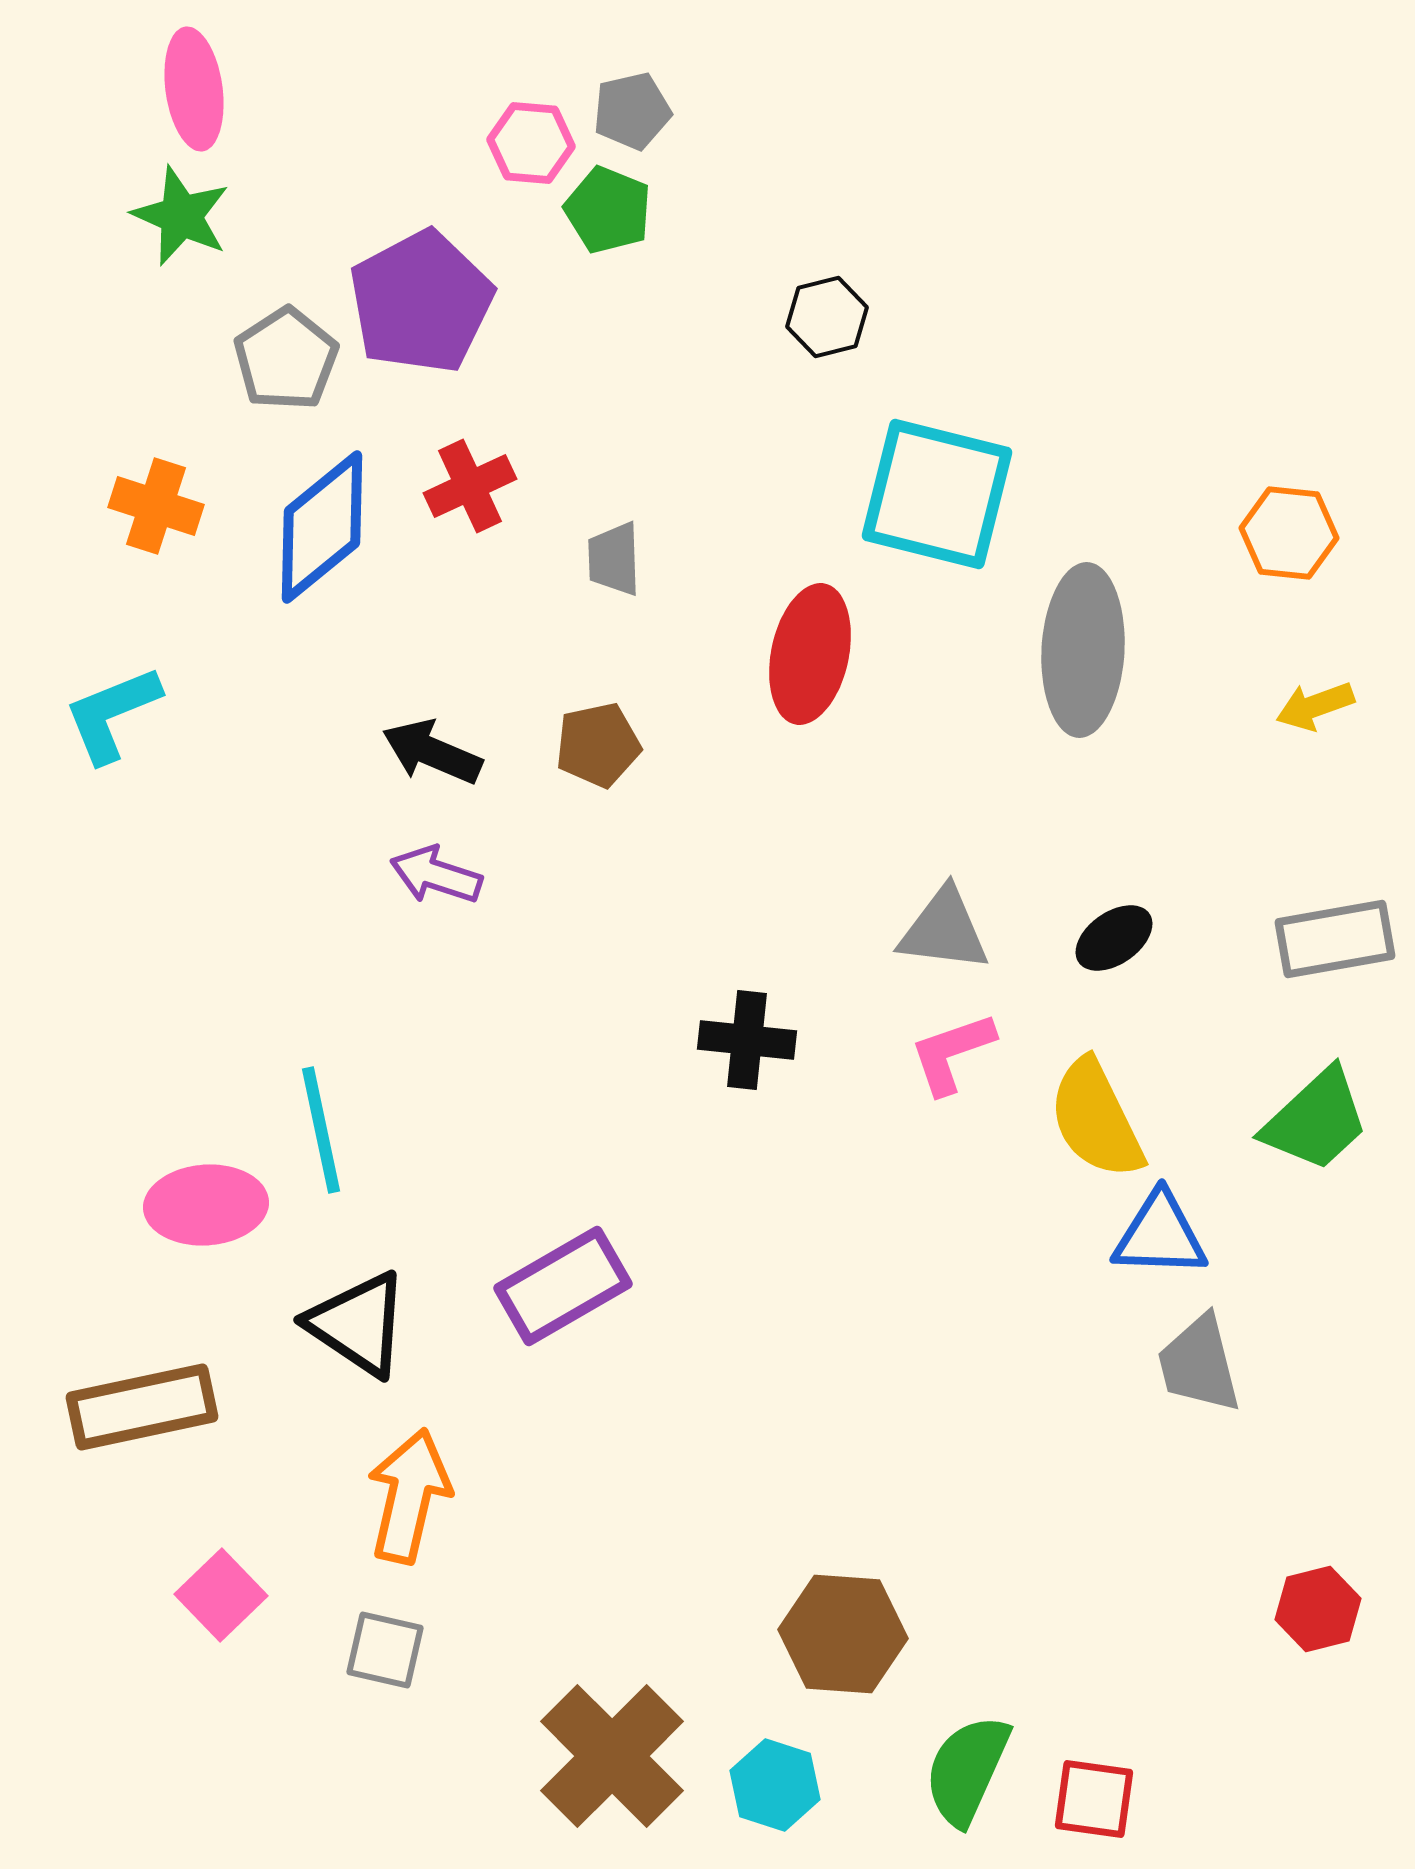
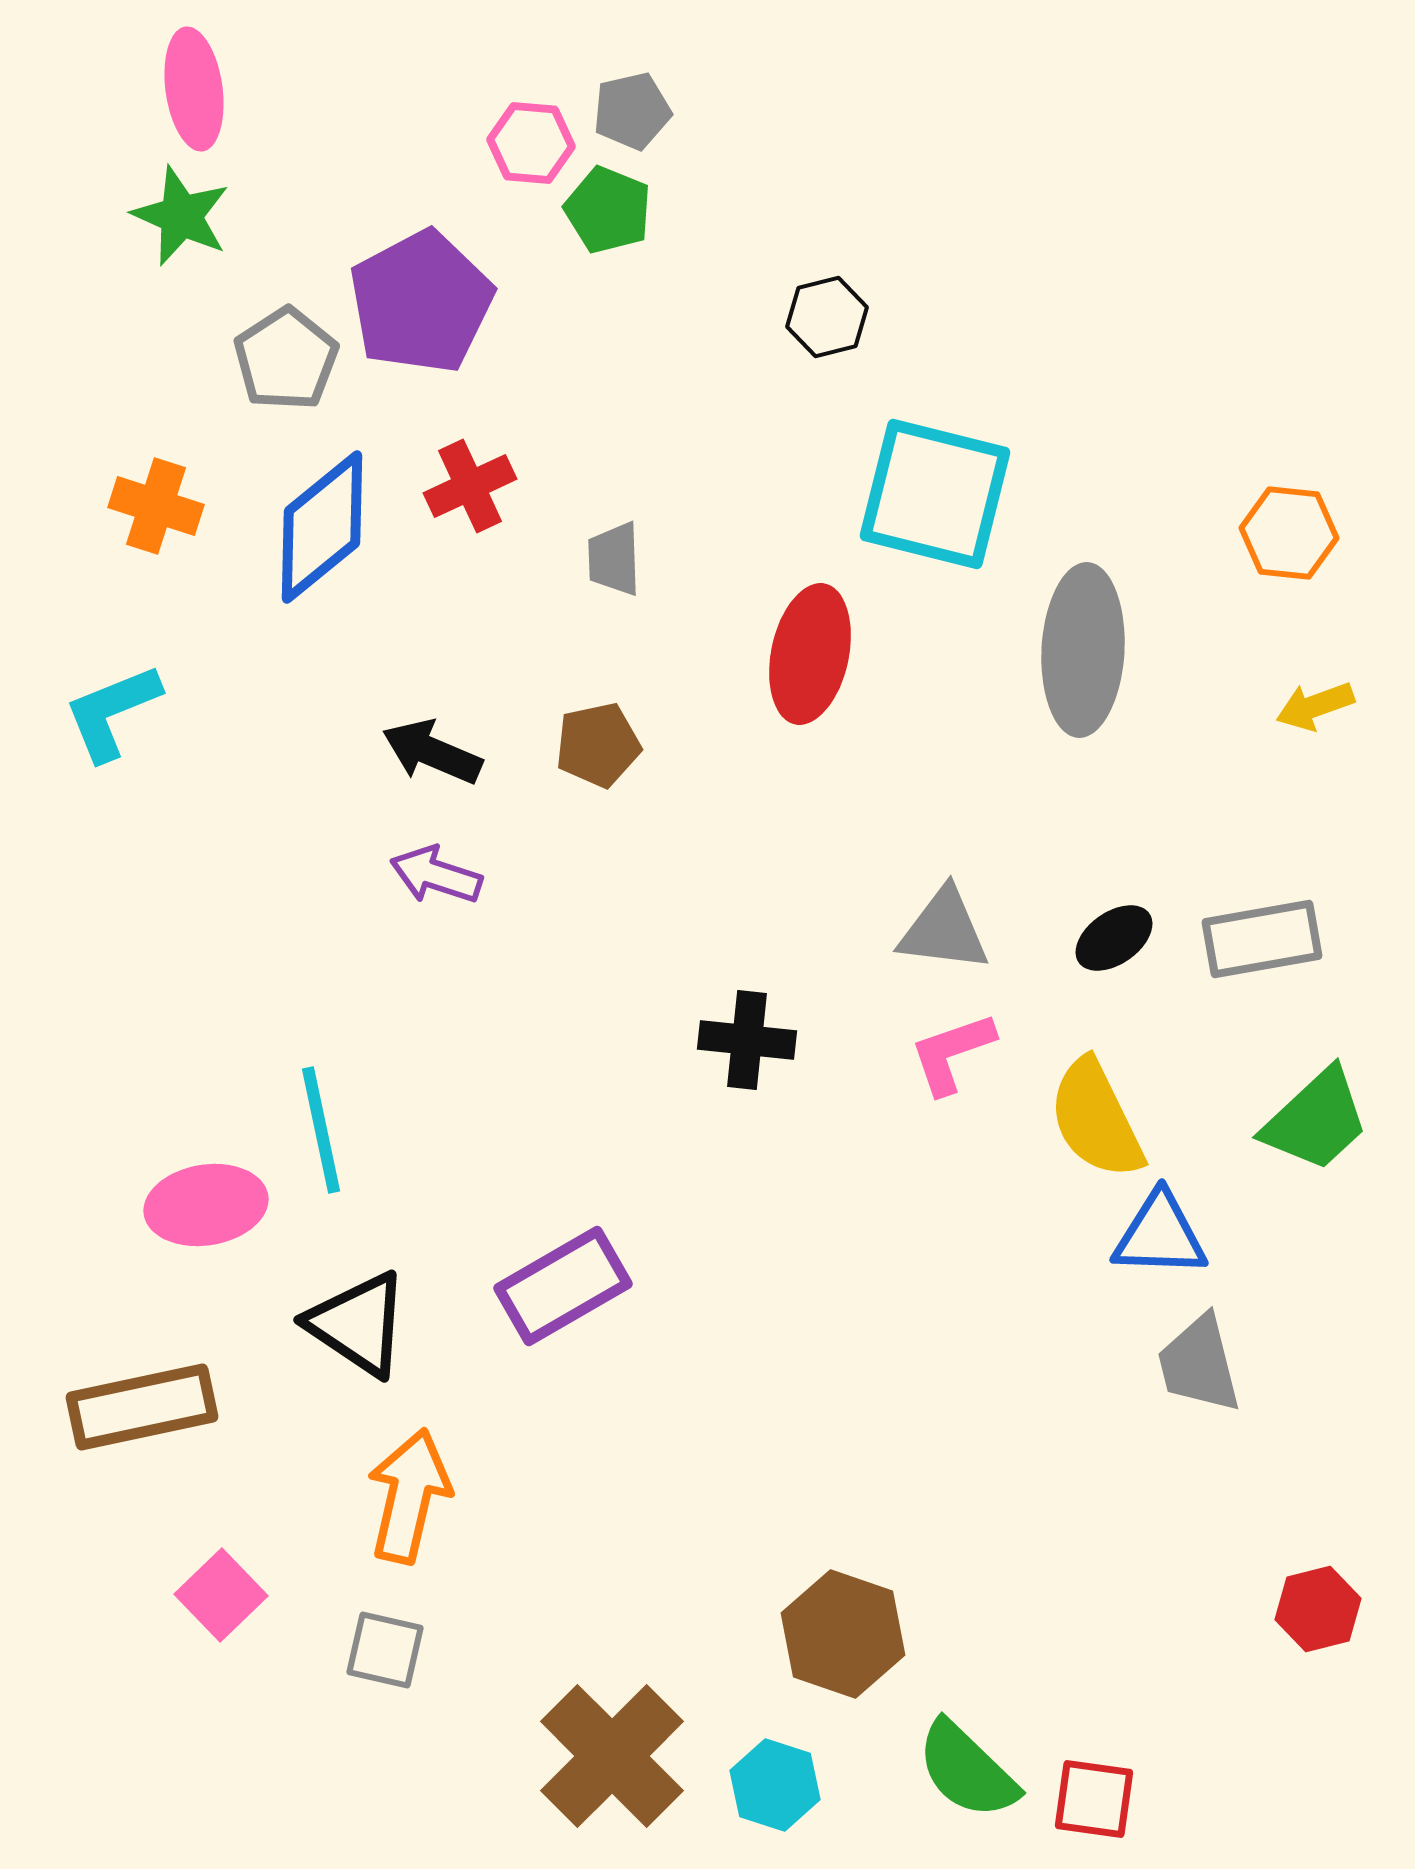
cyan square at (937, 494): moved 2 px left
cyan L-shape at (112, 714): moved 2 px up
gray rectangle at (1335, 939): moved 73 px left
pink ellipse at (206, 1205): rotated 5 degrees counterclockwise
brown hexagon at (843, 1634): rotated 15 degrees clockwise
green semicircle at (967, 1770): rotated 70 degrees counterclockwise
